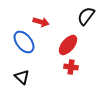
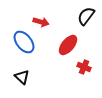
red cross: moved 13 px right; rotated 16 degrees clockwise
